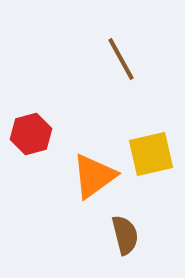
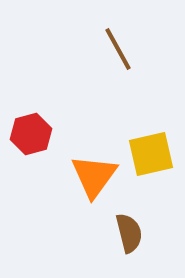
brown line: moved 3 px left, 10 px up
orange triangle: rotated 18 degrees counterclockwise
brown semicircle: moved 4 px right, 2 px up
